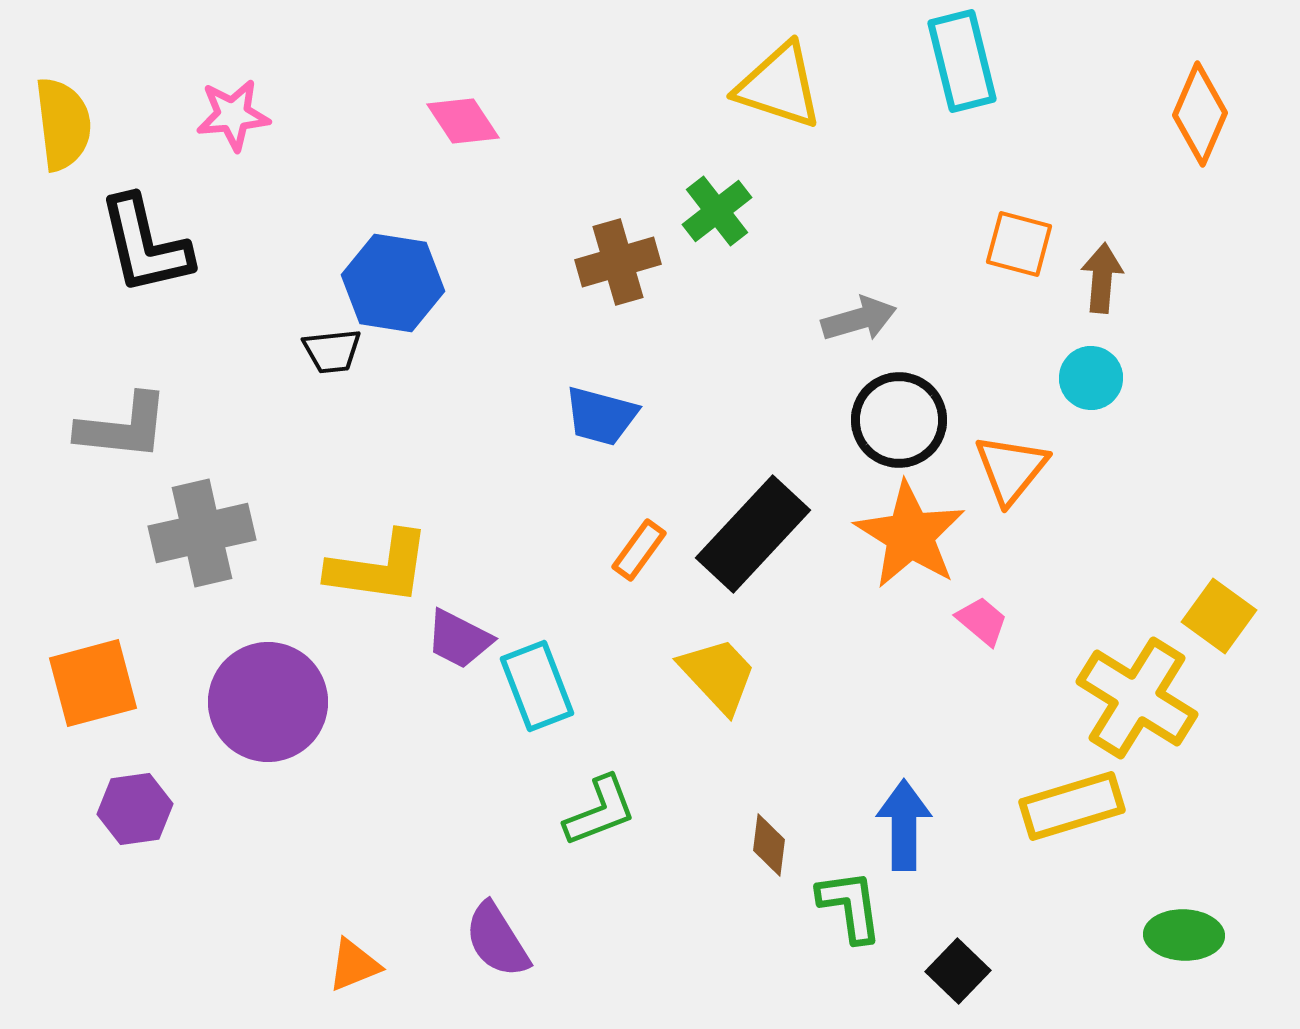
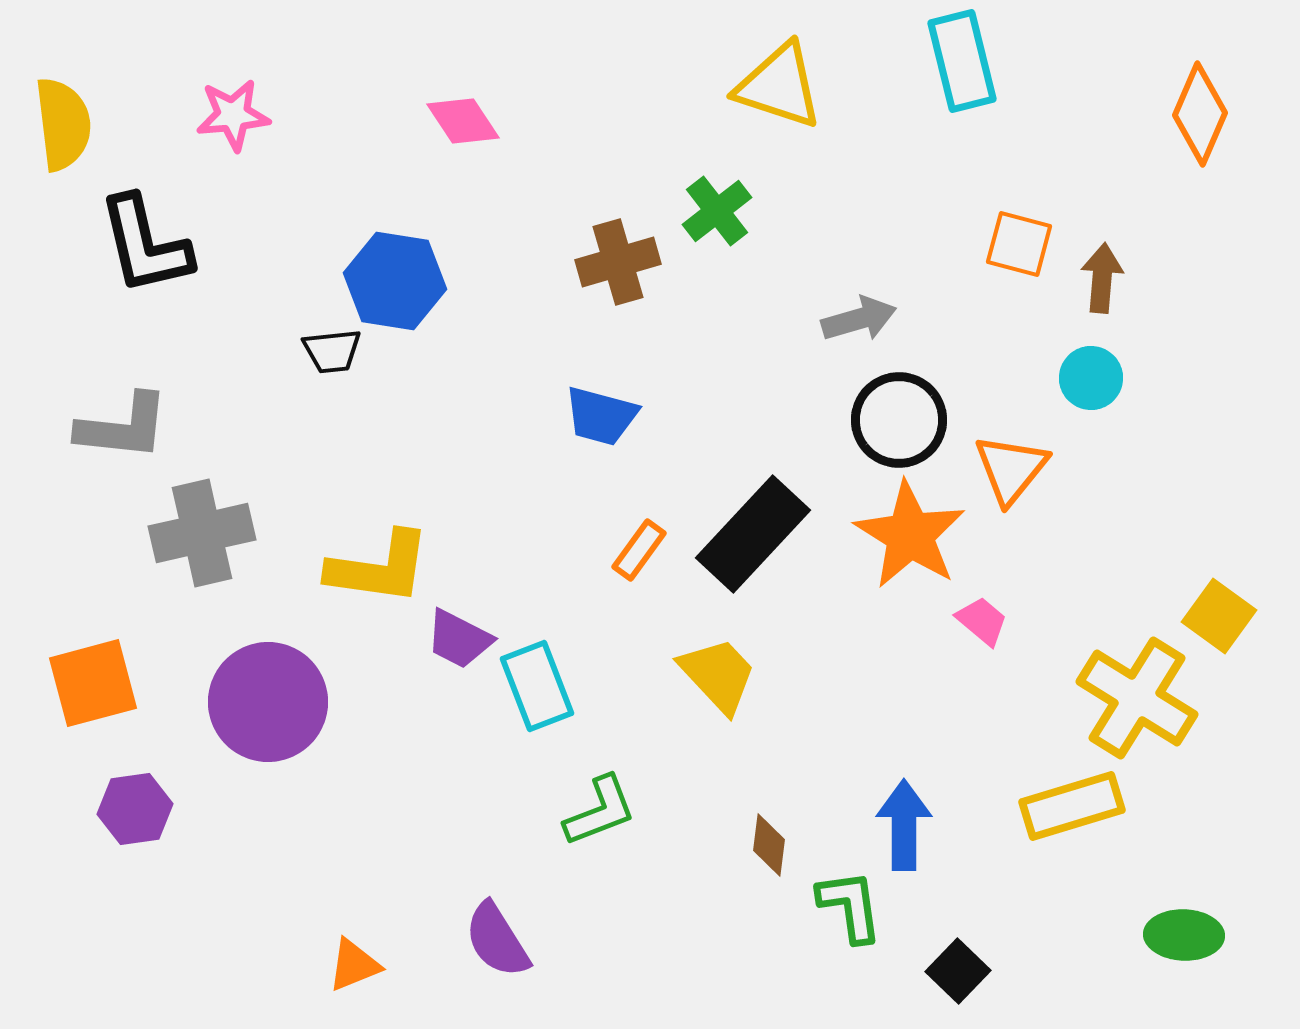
blue hexagon at (393, 283): moved 2 px right, 2 px up
